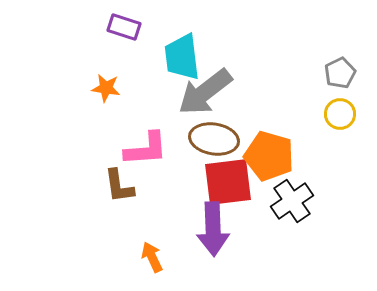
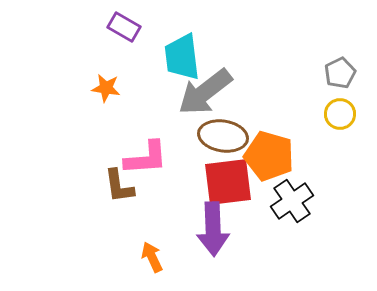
purple rectangle: rotated 12 degrees clockwise
brown ellipse: moved 9 px right, 3 px up
pink L-shape: moved 9 px down
